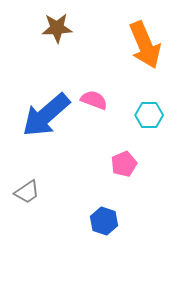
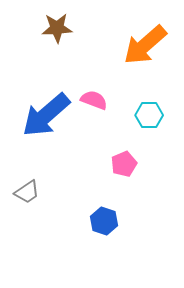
orange arrow: rotated 72 degrees clockwise
